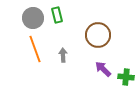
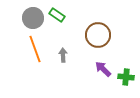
green rectangle: rotated 42 degrees counterclockwise
